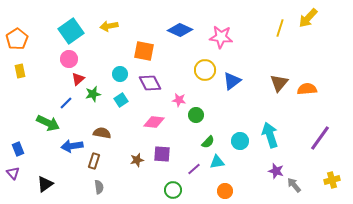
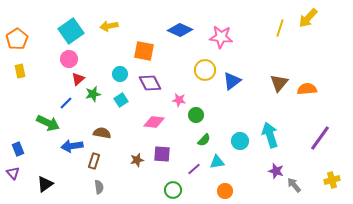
green semicircle at (208, 142): moved 4 px left, 2 px up
